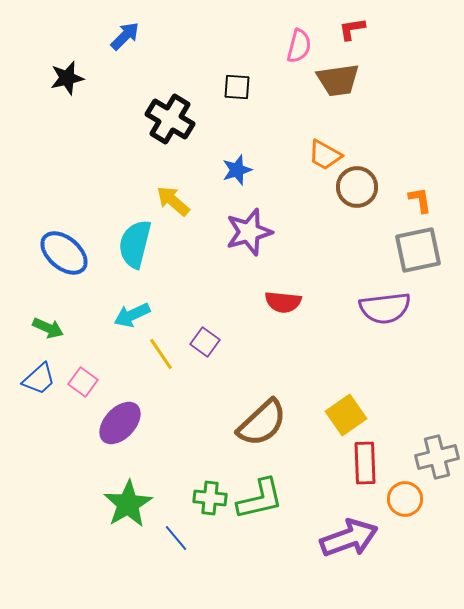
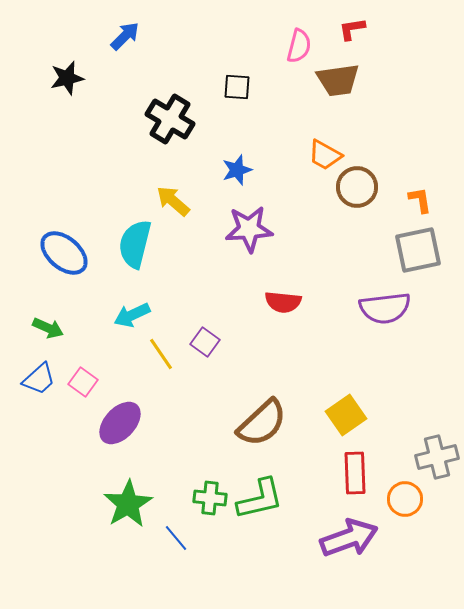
purple star: moved 3 px up; rotated 12 degrees clockwise
red rectangle: moved 10 px left, 10 px down
